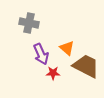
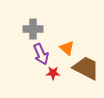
gray cross: moved 4 px right, 6 px down; rotated 12 degrees counterclockwise
brown trapezoid: moved 2 px down
